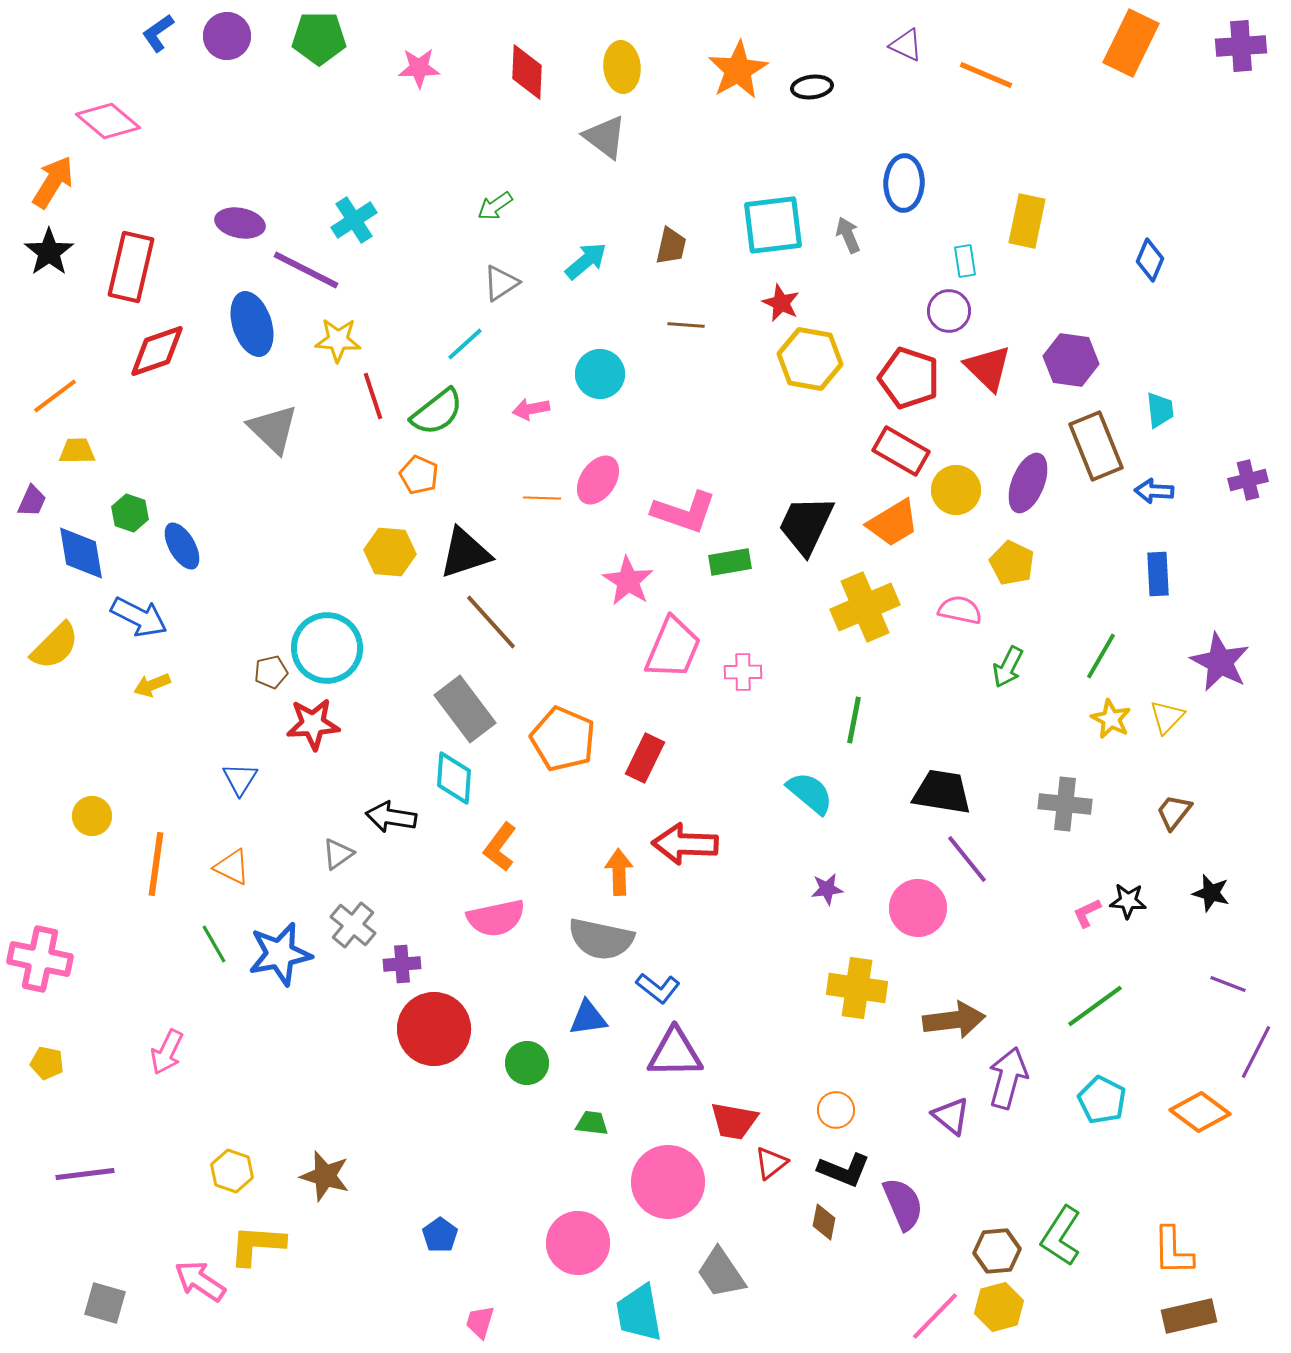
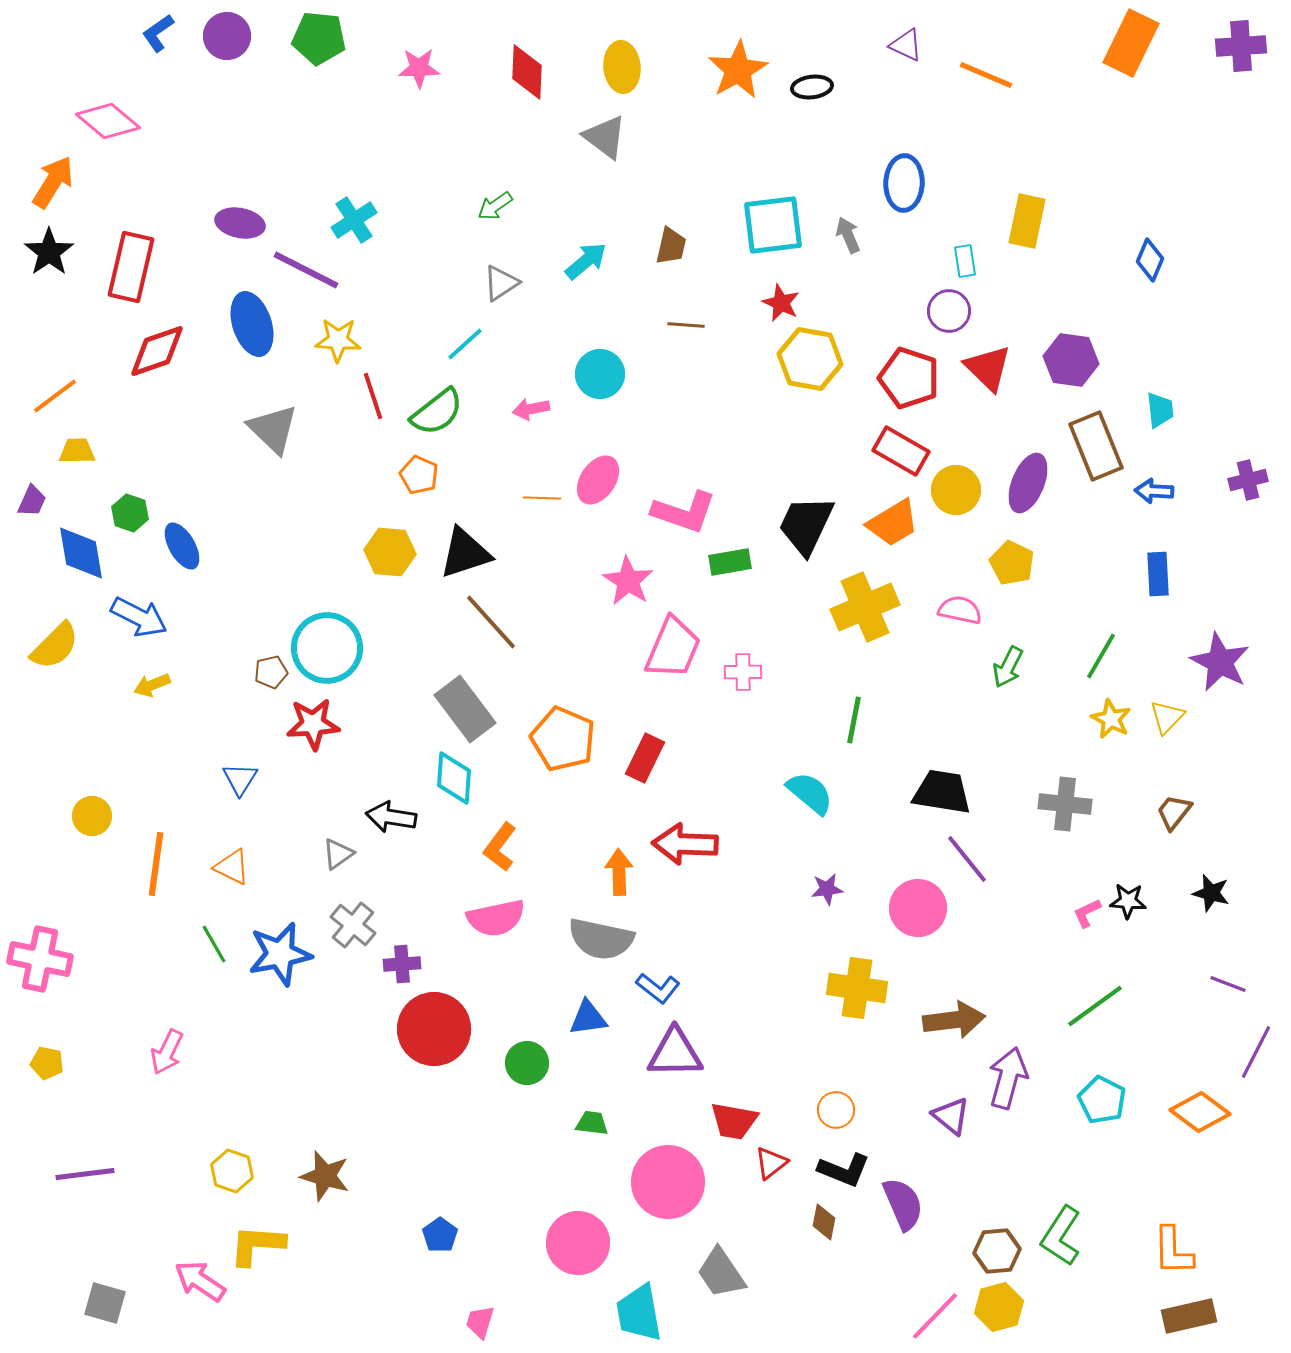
green pentagon at (319, 38): rotated 6 degrees clockwise
